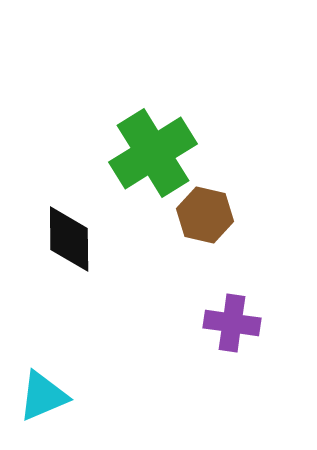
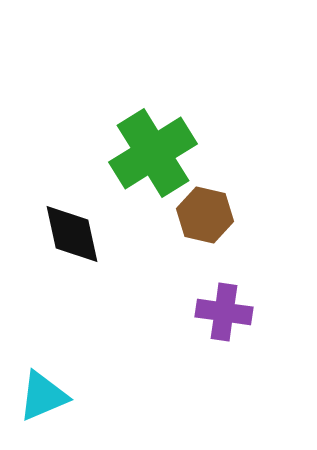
black diamond: moved 3 px right, 5 px up; rotated 12 degrees counterclockwise
purple cross: moved 8 px left, 11 px up
